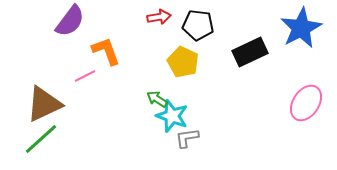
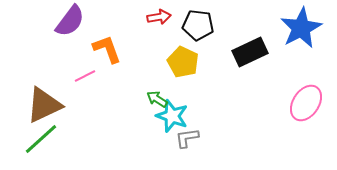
orange L-shape: moved 1 px right, 2 px up
brown triangle: moved 1 px down
